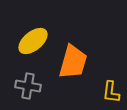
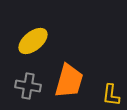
orange trapezoid: moved 4 px left, 19 px down
yellow L-shape: moved 3 px down
